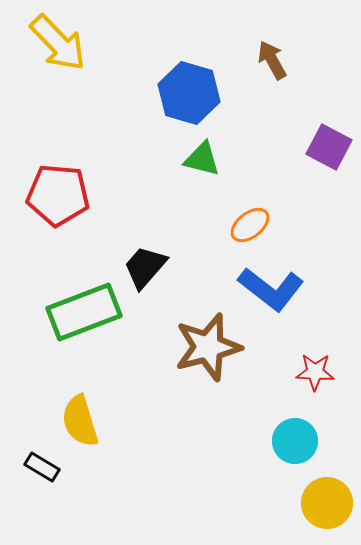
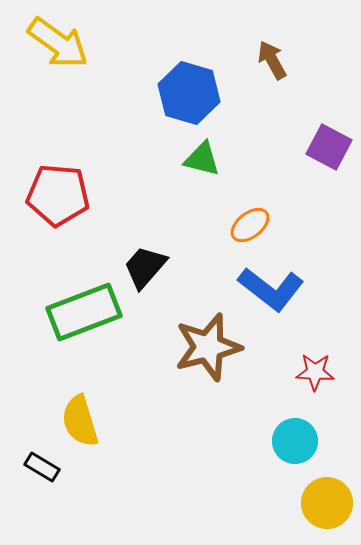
yellow arrow: rotated 10 degrees counterclockwise
